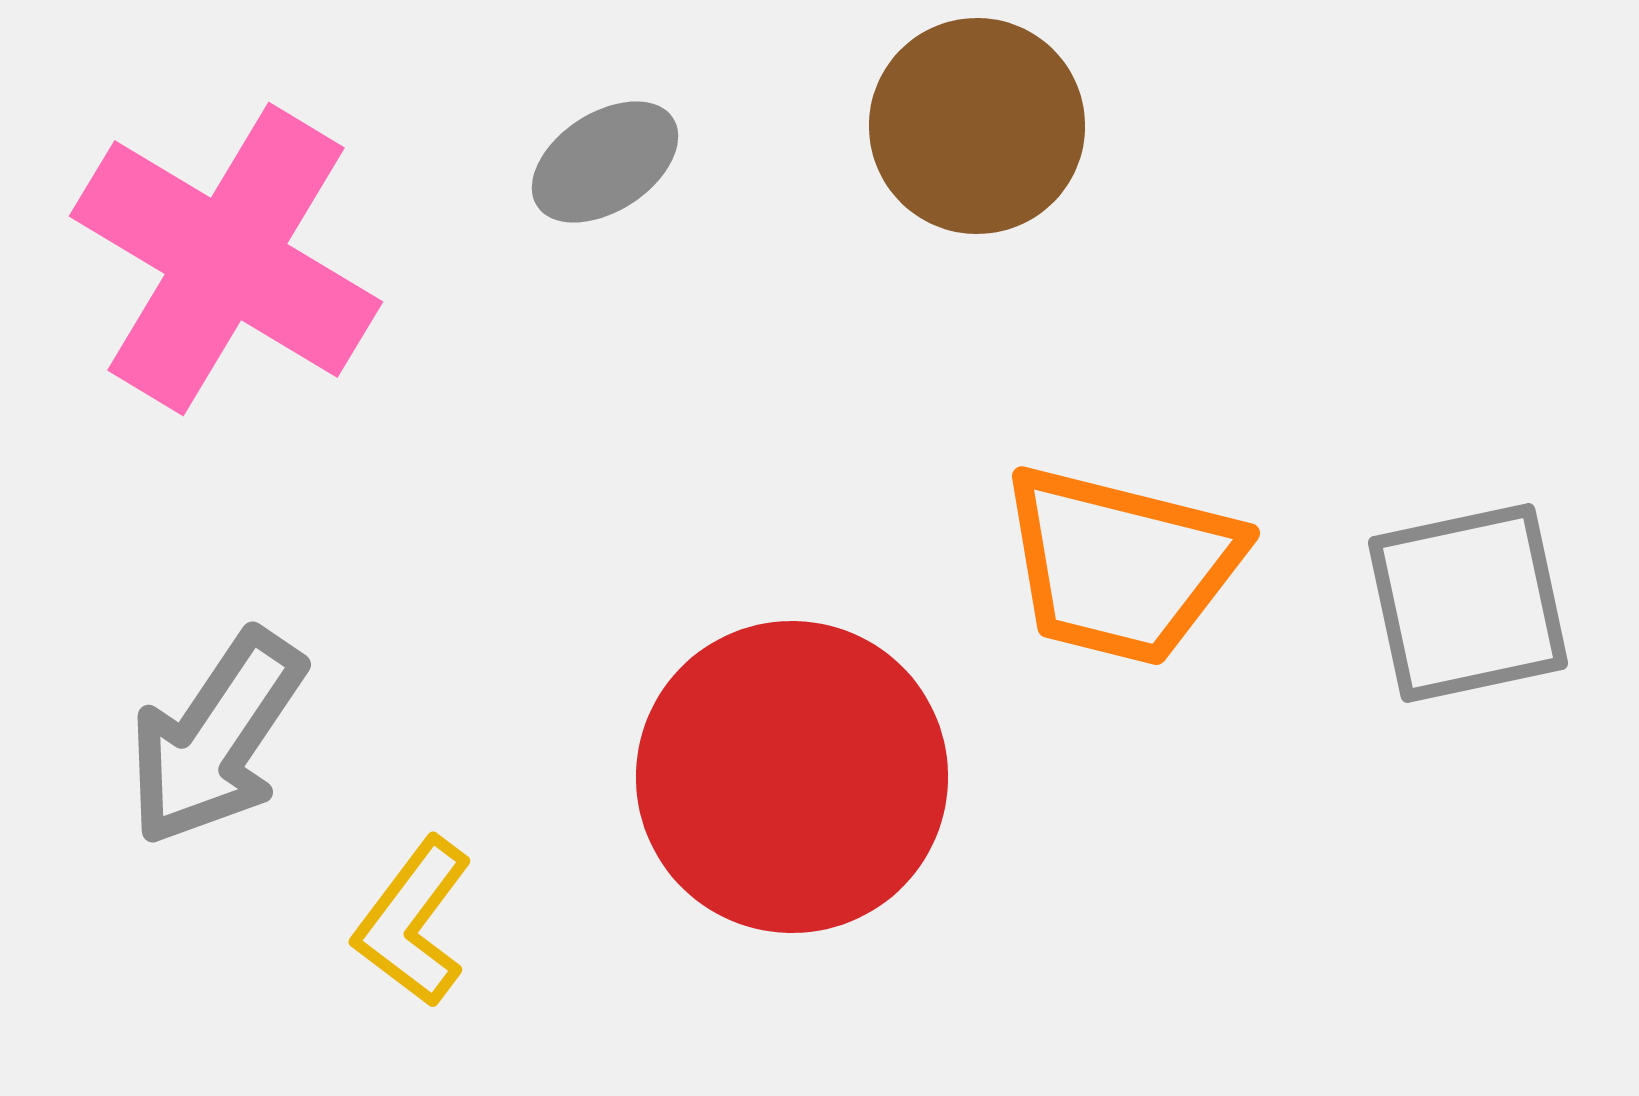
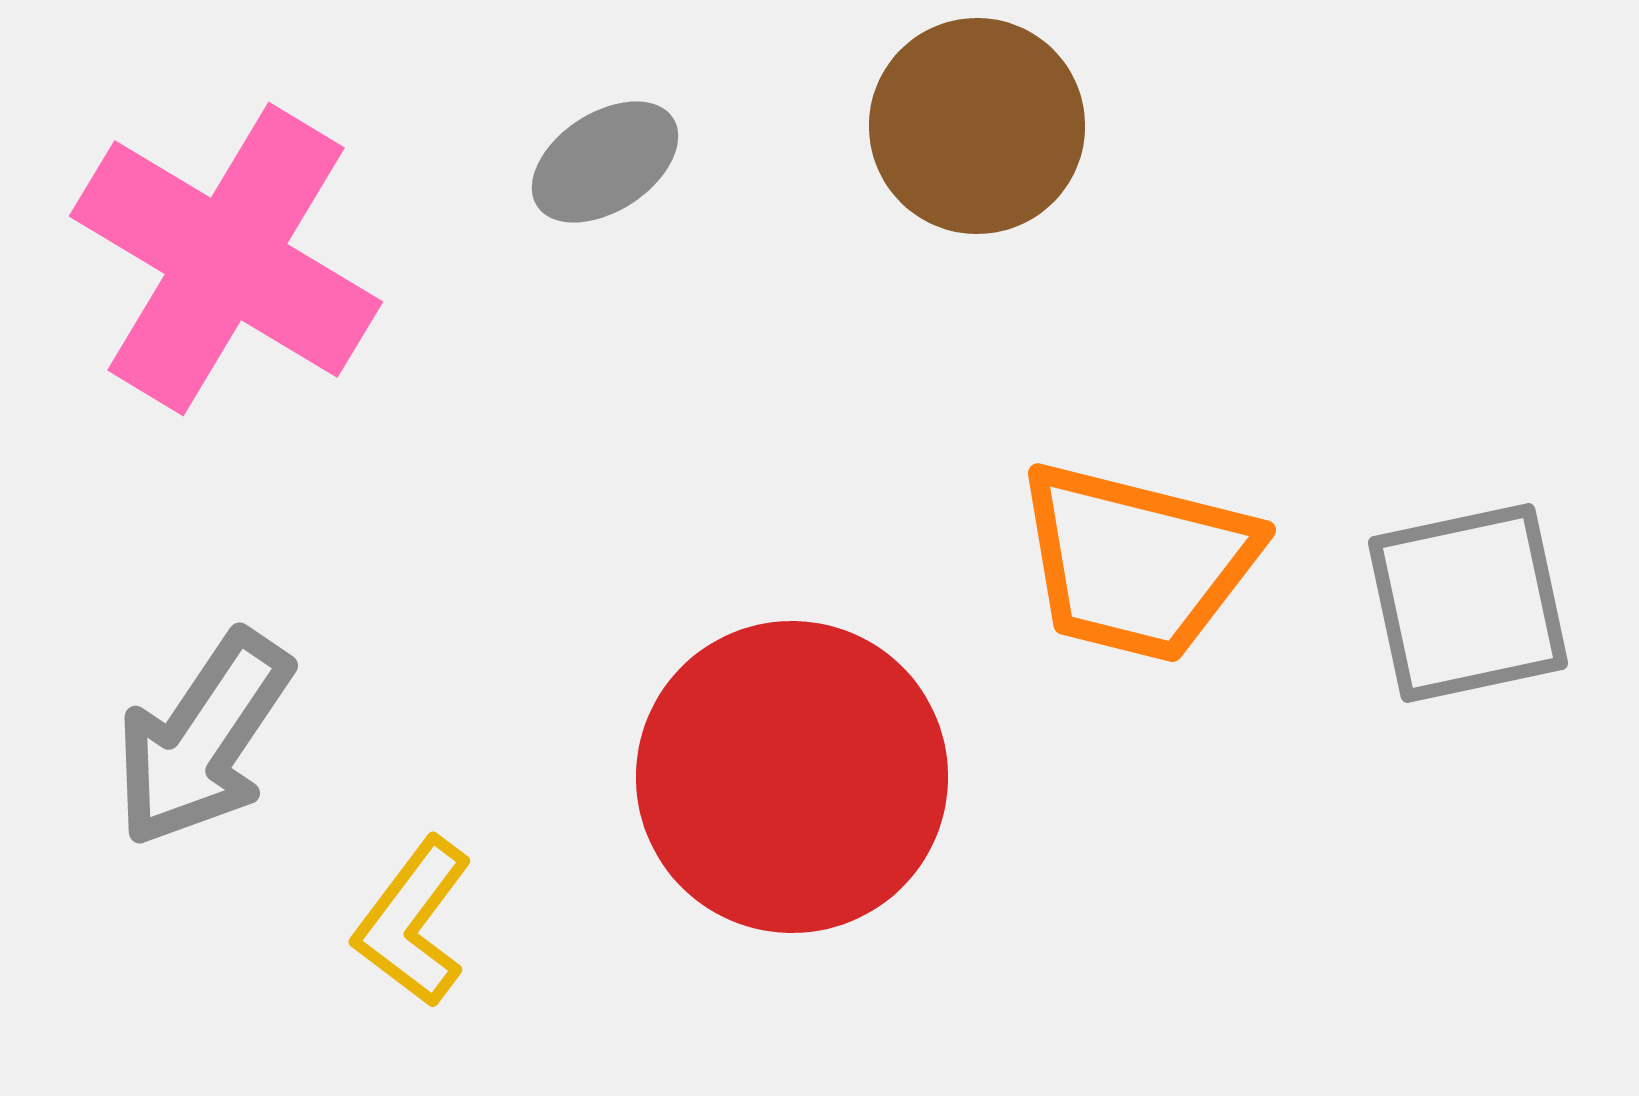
orange trapezoid: moved 16 px right, 3 px up
gray arrow: moved 13 px left, 1 px down
